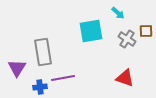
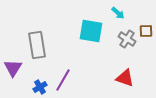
cyan square: rotated 20 degrees clockwise
gray rectangle: moved 6 px left, 7 px up
purple triangle: moved 4 px left
purple line: moved 2 px down; rotated 50 degrees counterclockwise
blue cross: rotated 24 degrees counterclockwise
